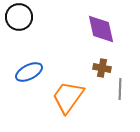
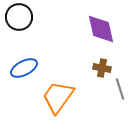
blue ellipse: moved 5 px left, 4 px up
gray line: rotated 20 degrees counterclockwise
orange trapezoid: moved 10 px left
